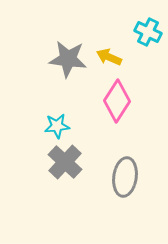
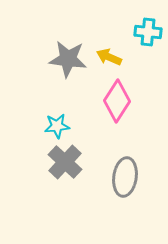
cyan cross: rotated 20 degrees counterclockwise
